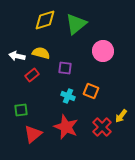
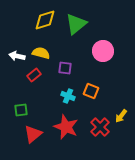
red rectangle: moved 2 px right
red cross: moved 2 px left
